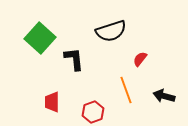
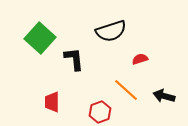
red semicircle: rotated 35 degrees clockwise
orange line: rotated 28 degrees counterclockwise
red hexagon: moved 7 px right
